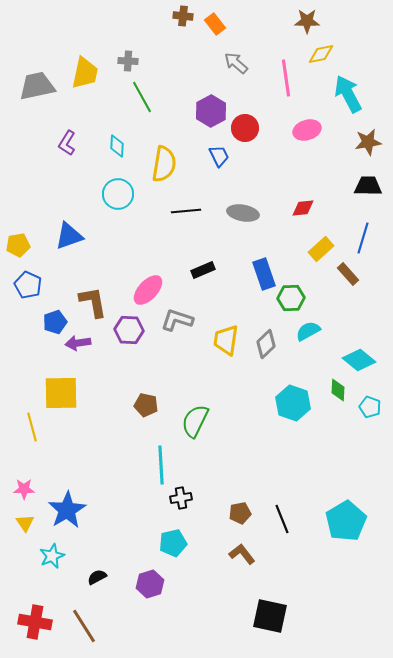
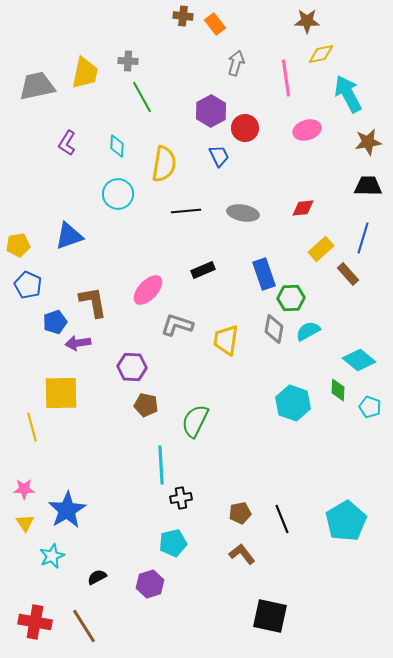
gray arrow at (236, 63): rotated 65 degrees clockwise
gray L-shape at (177, 320): moved 5 px down
purple hexagon at (129, 330): moved 3 px right, 37 px down
gray diamond at (266, 344): moved 8 px right, 15 px up; rotated 36 degrees counterclockwise
